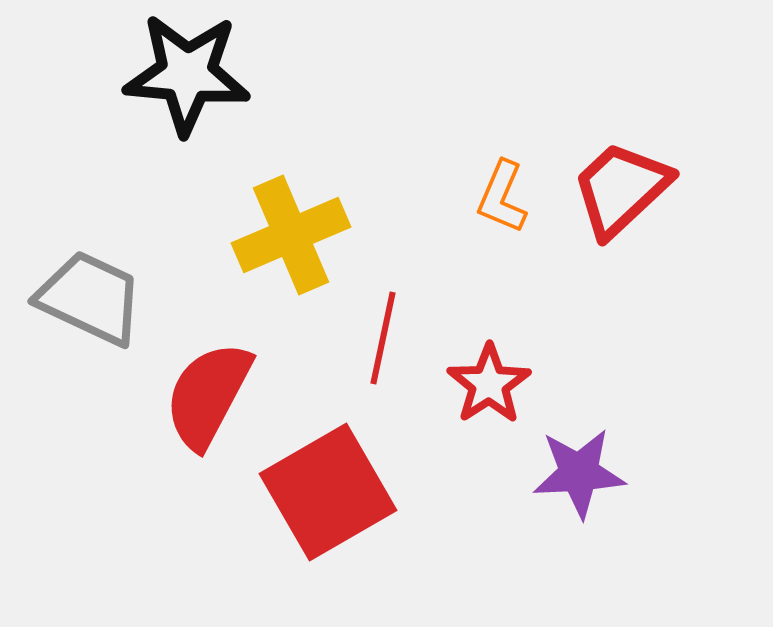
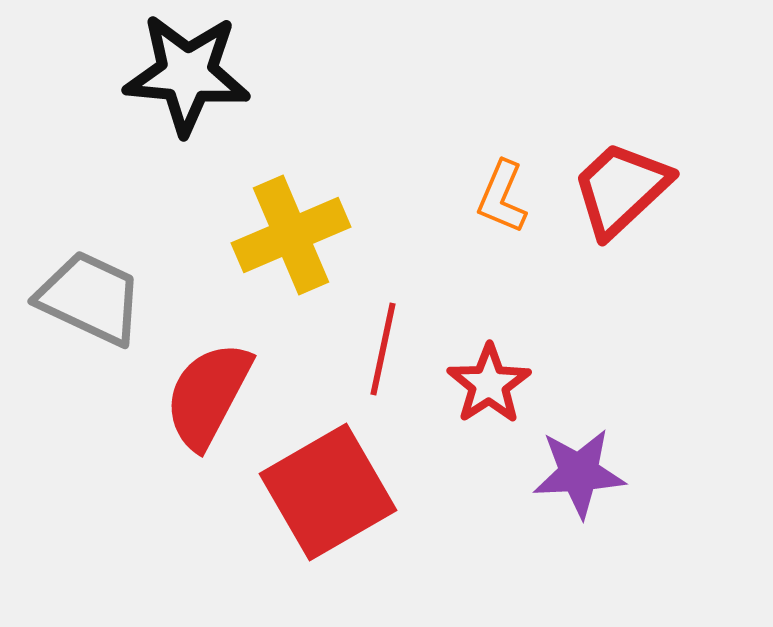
red line: moved 11 px down
